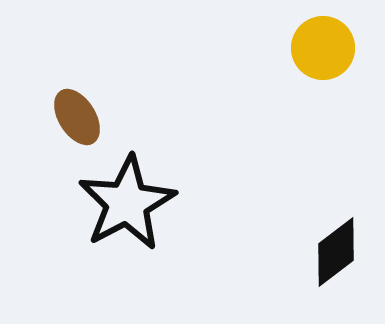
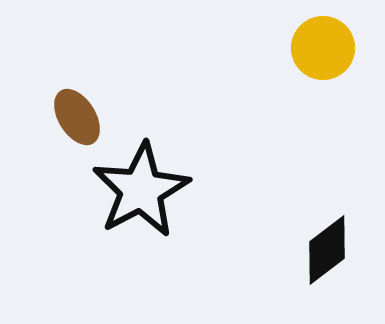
black star: moved 14 px right, 13 px up
black diamond: moved 9 px left, 2 px up
